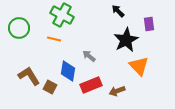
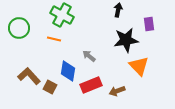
black arrow: moved 1 px up; rotated 56 degrees clockwise
black star: rotated 20 degrees clockwise
brown L-shape: rotated 10 degrees counterclockwise
